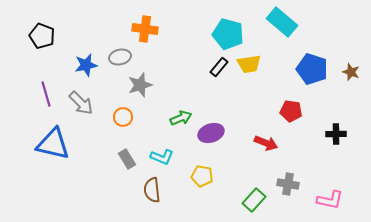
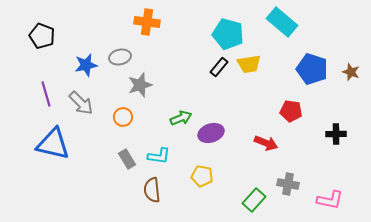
orange cross: moved 2 px right, 7 px up
cyan L-shape: moved 3 px left, 1 px up; rotated 15 degrees counterclockwise
